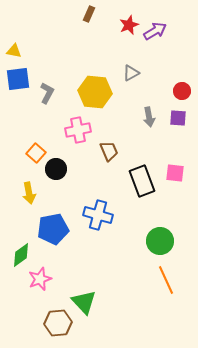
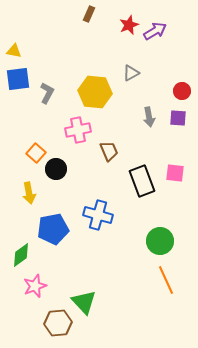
pink star: moved 5 px left, 7 px down
